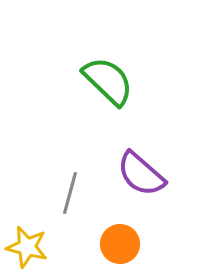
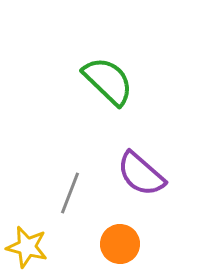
gray line: rotated 6 degrees clockwise
